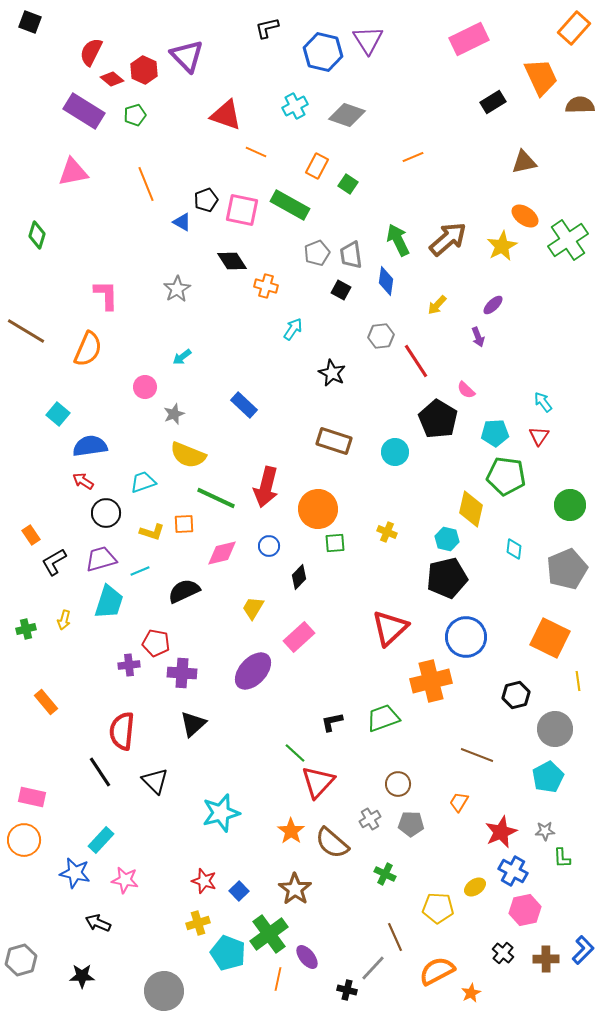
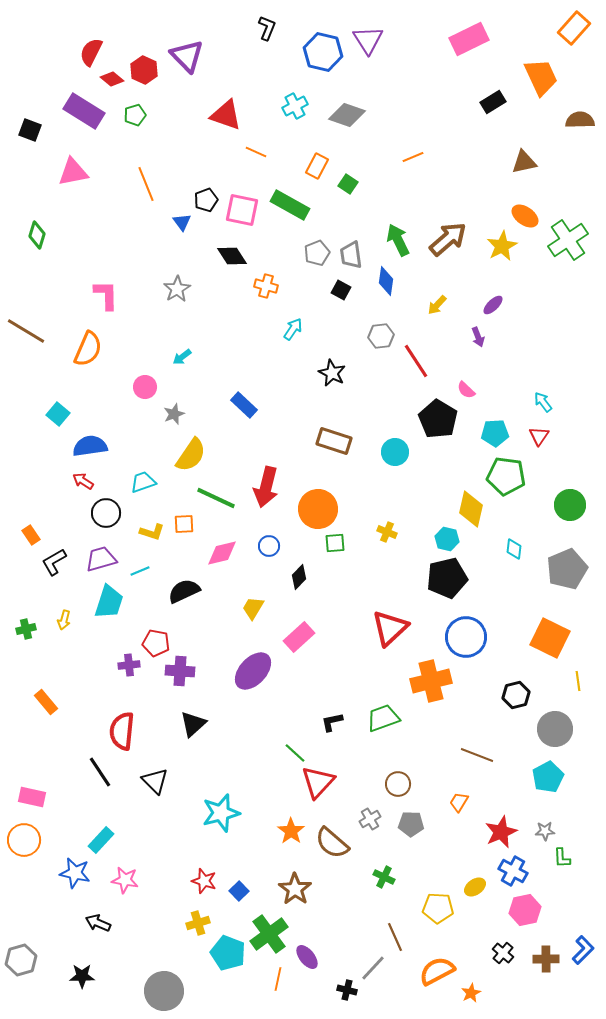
black square at (30, 22): moved 108 px down
black L-shape at (267, 28): rotated 125 degrees clockwise
brown semicircle at (580, 105): moved 15 px down
blue triangle at (182, 222): rotated 24 degrees clockwise
black diamond at (232, 261): moved 5 px up
yellow semicircle at (188, 455): moved 3 px right; rotated 78 degrees counterclockwise
purple cross at (182, 673): moved 2 px left, 2 px up
green cross at (385, 874): moved 1 px left, 3 px down
